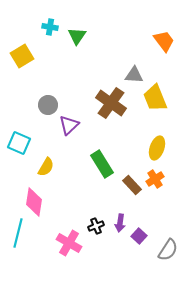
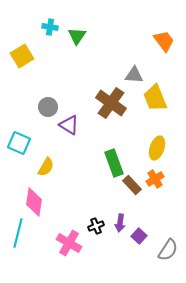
gray circle: moved 2 px down
purple triangle: rotated 45 degrees counterclockwise
green rectangle: moved 12 px right, 1 px up; rotated 12 degrees clockwise
